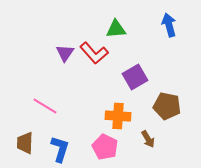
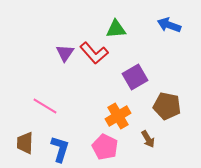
blue arrow: rotated 55 degrees counterclockwise
orange cross: rotated 35 degrees counterclockwise
